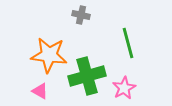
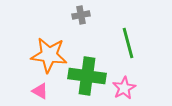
gray cross: rotated 24 degrees counterclockwise
green cross: rotated 24 degrees clockwise
